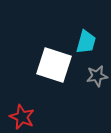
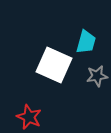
white square: rotated 6 degrees clockwise
red star: moved 7 px right
